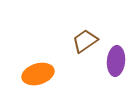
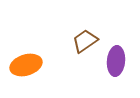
orange ellipse: moved 12 px left, 9 px up
